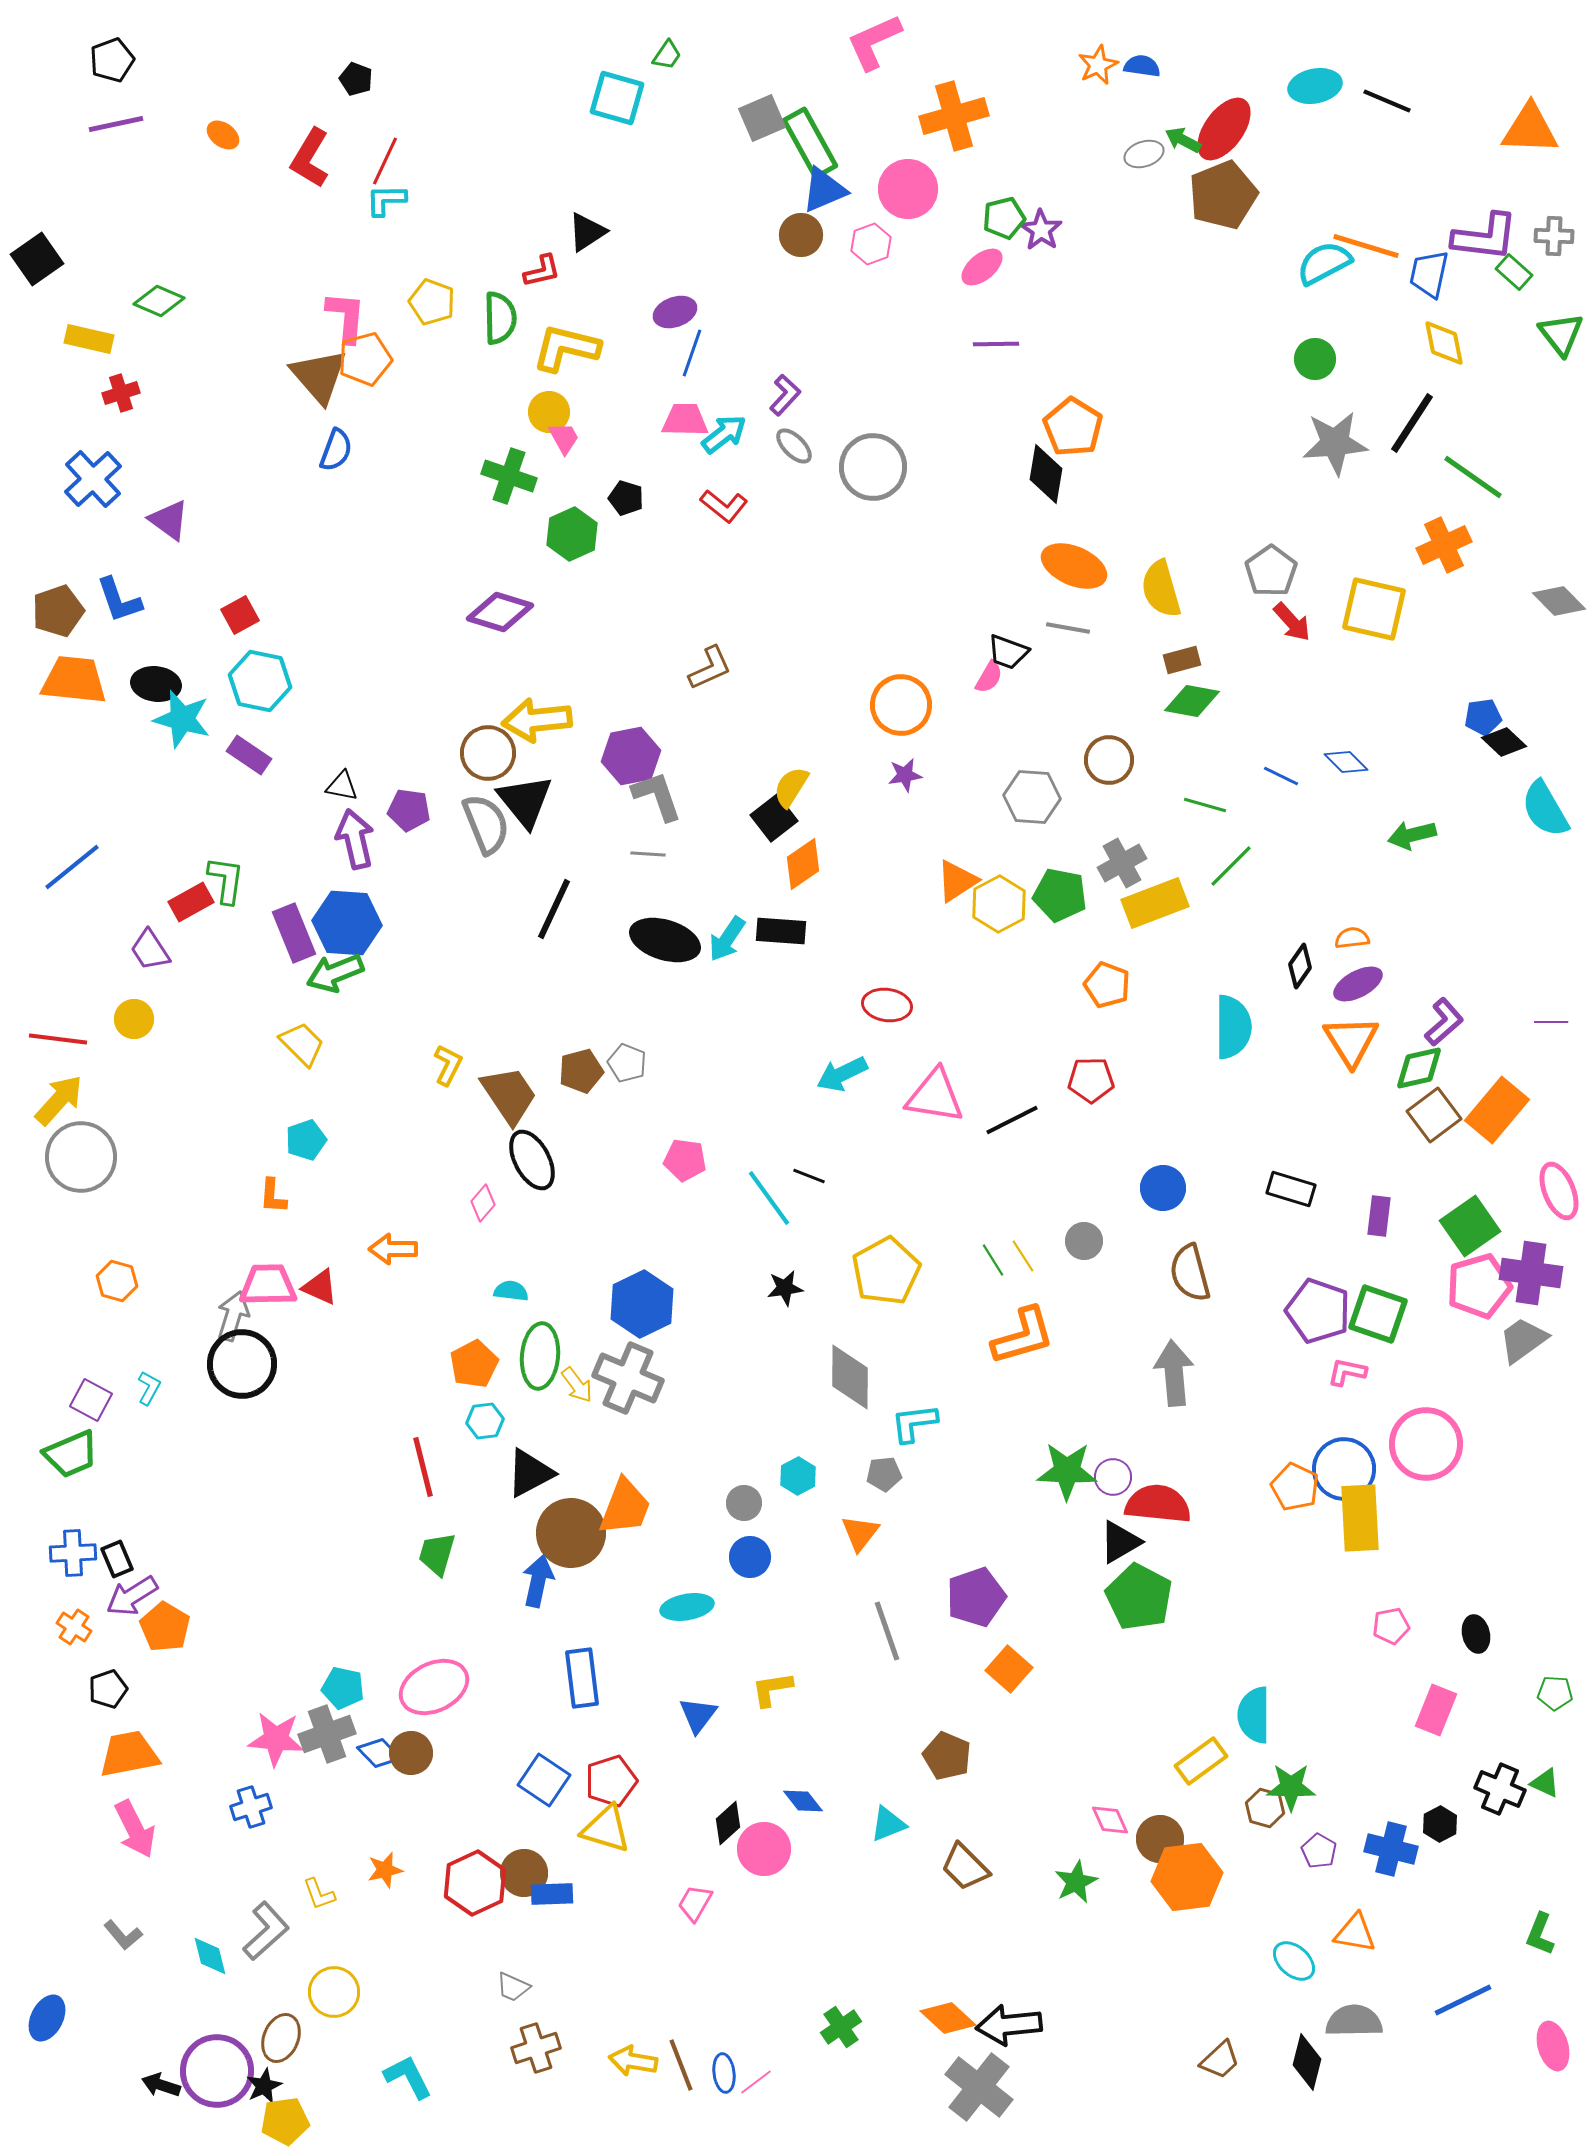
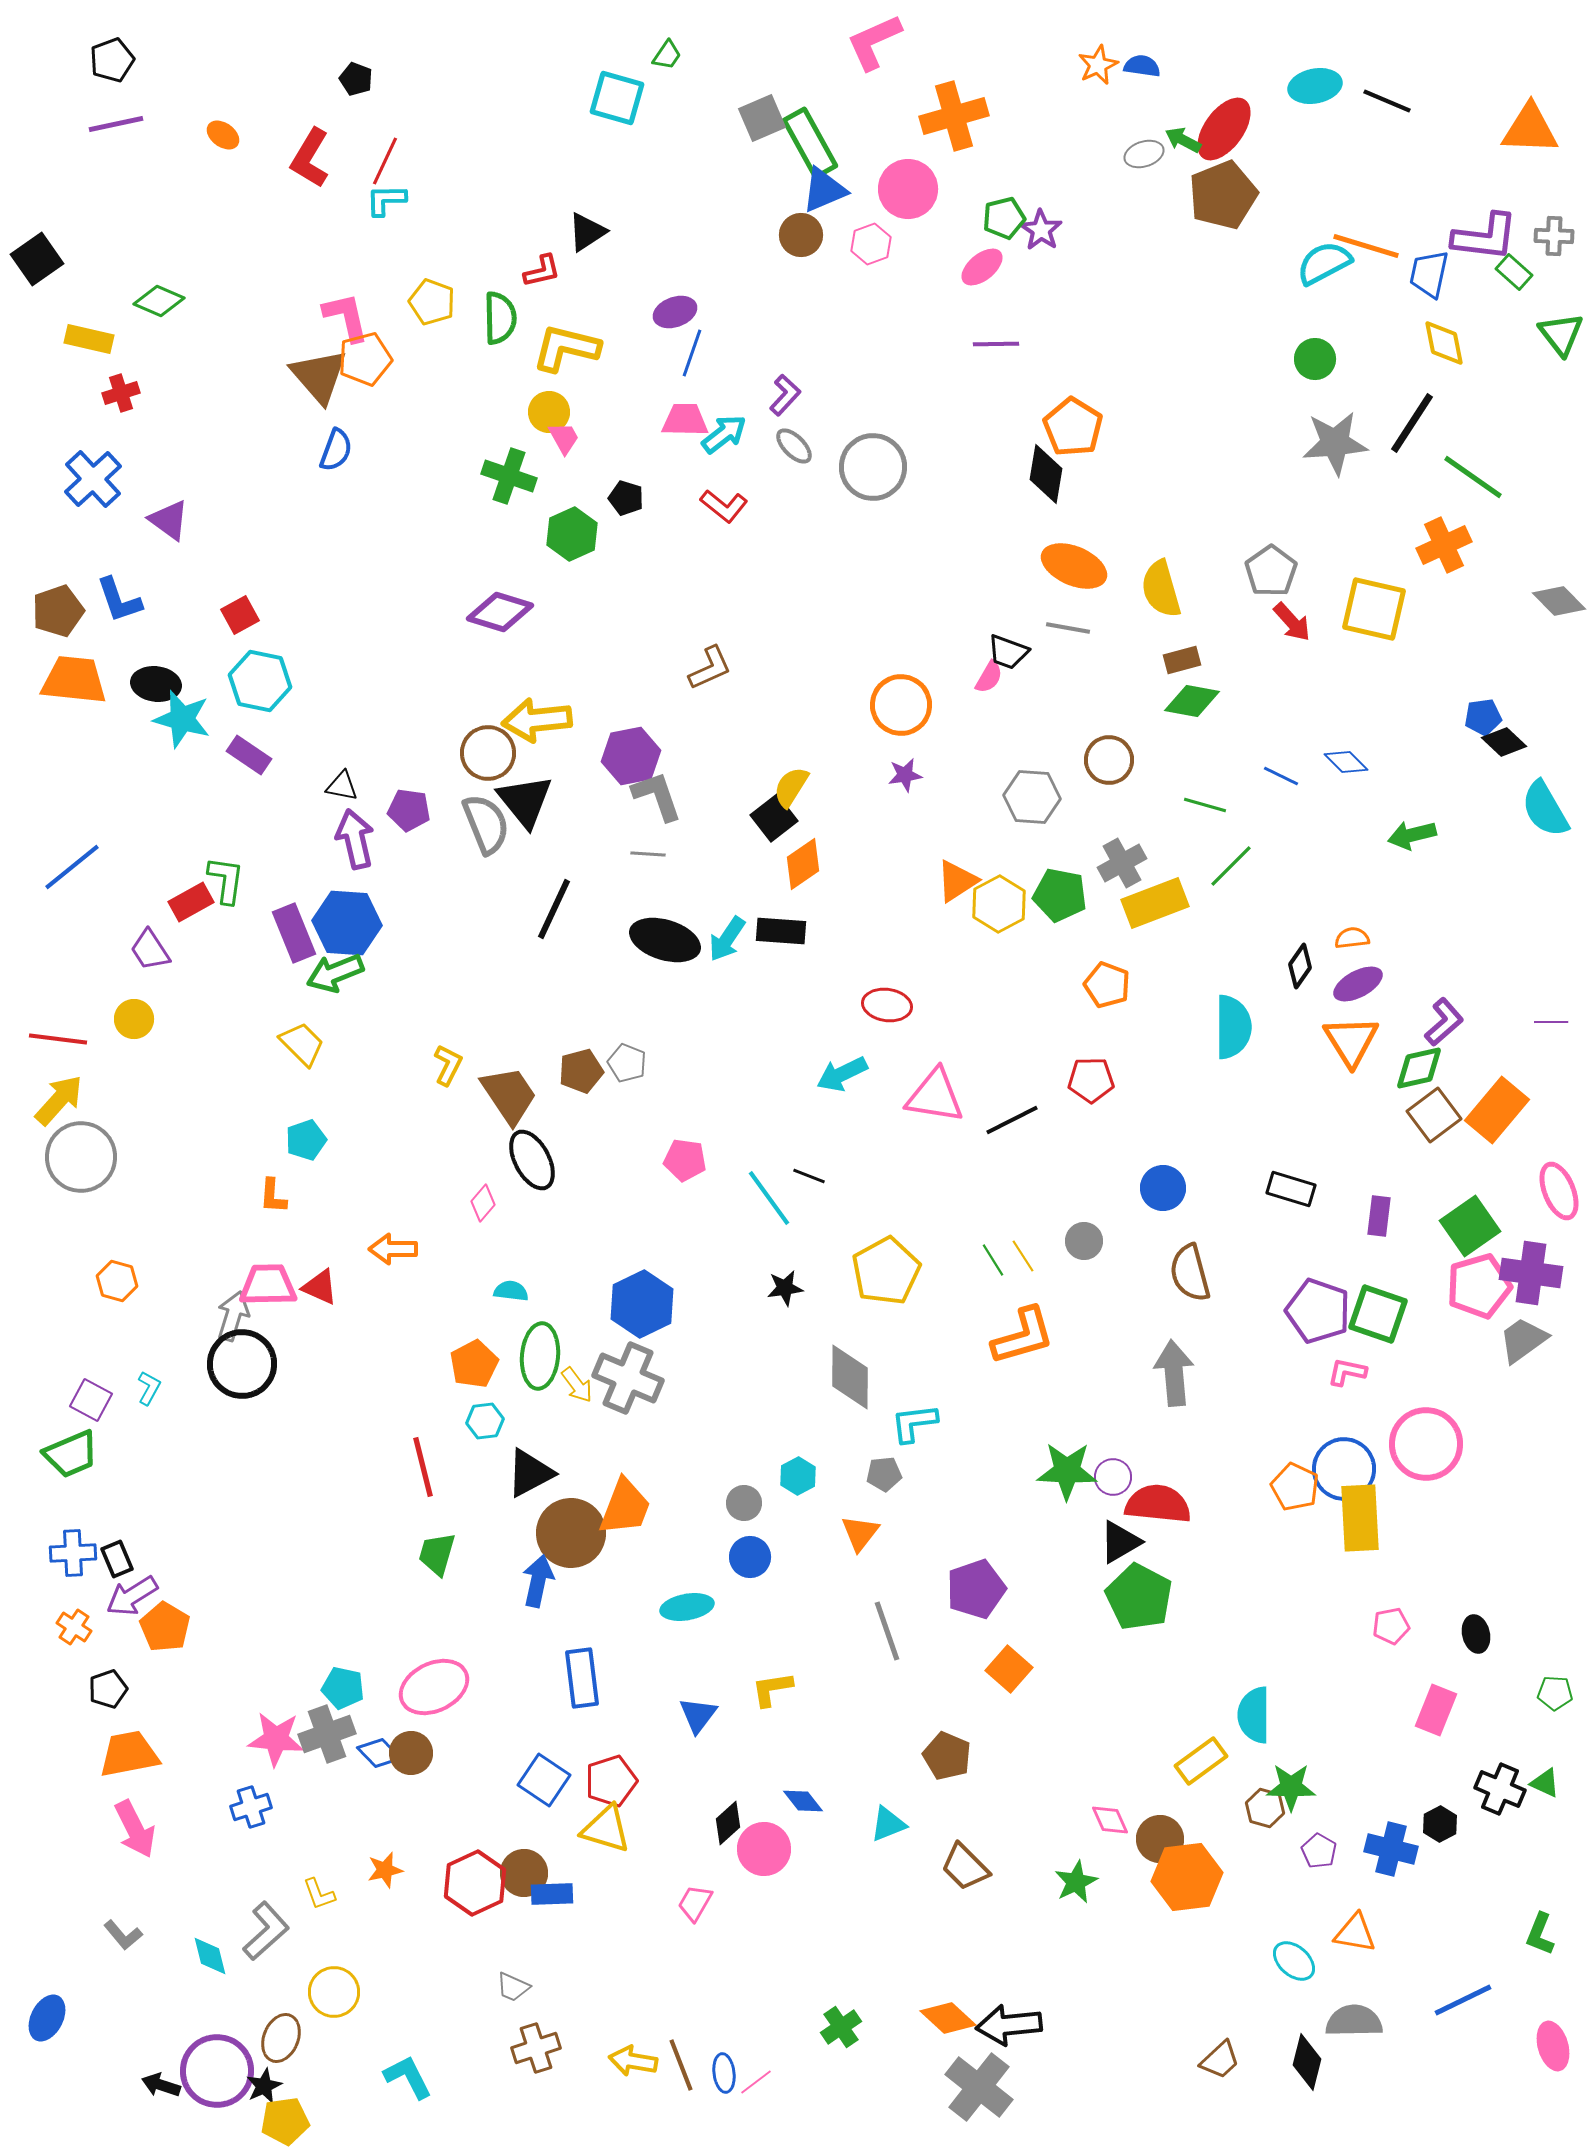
pink L-shape at (346, 317): rotated 18 degrees counterclockwise
purple pentagon at (976, 1597): moved 8 px up
